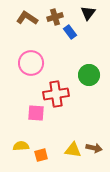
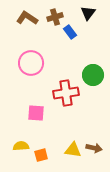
green circle: moved 4 px right
red cross: moved 10 px right, 1 px up
